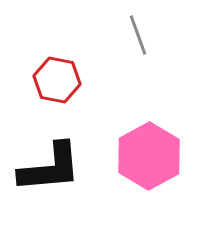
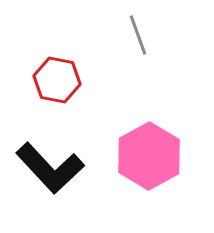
black L-shape: rotated 52 degrees clockwise
